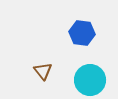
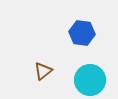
brown triangle: rotated 30 degrees clockwise
